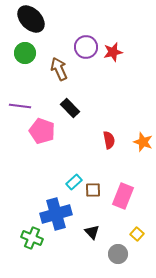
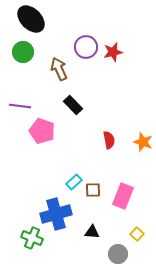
green circle: moved 2 px left, 1 px up
black rectangle: moved 3 px right, 3 px up
black triangle: rotated 42 degrees counterclockwise
